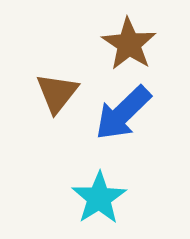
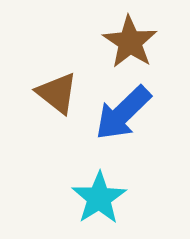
brown star: moved 1 px right, 2 px up
brown triangle: rotated 30 degrees counterclockwise
